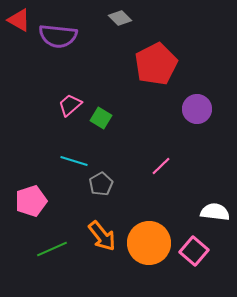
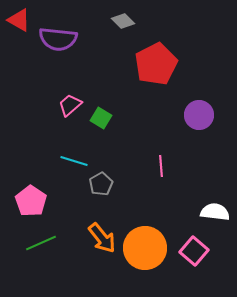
gray diamond: moved 3 px right, 3 px down
purple semicircle: moved 3 px down
purple circle: moved 2 px right, 6 px down
pink line: rotated 50 degrees counterclockwise
pink pentagon: rotated 20 degrees counterclockwise
orange arrow: moved 2 px down
orange circle: moved 4 px left, 5 px down
green line: moved 11 px left, 6 px up
